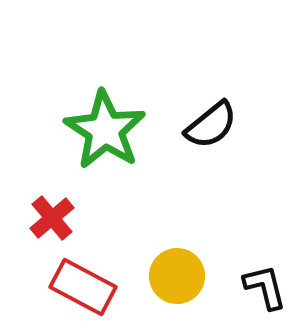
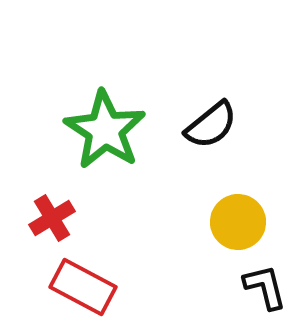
red cross: rotated 9 degrees clockwise
yellow circle: moved 61 px right, 54 px up
